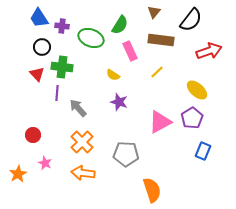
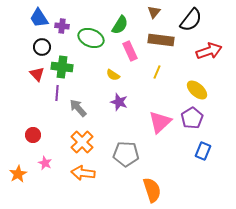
yellow line: rotated 24 degrees counterclockwise
pink triangle: rotated 15 degrees counterclockwise
